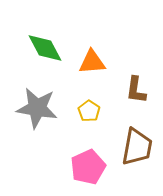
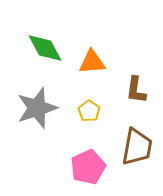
gray star: rotated 27 degrees counterclockwise
